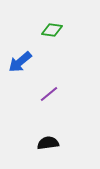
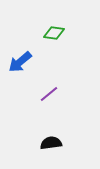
green diamond: moved 2 px right, 3 px down
black semicircle: moved 3 px right
